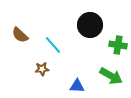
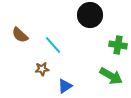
black circle: moved 10 px up
blue triangle: moved 12 px left; rotated 35 degrees counterclockwise
